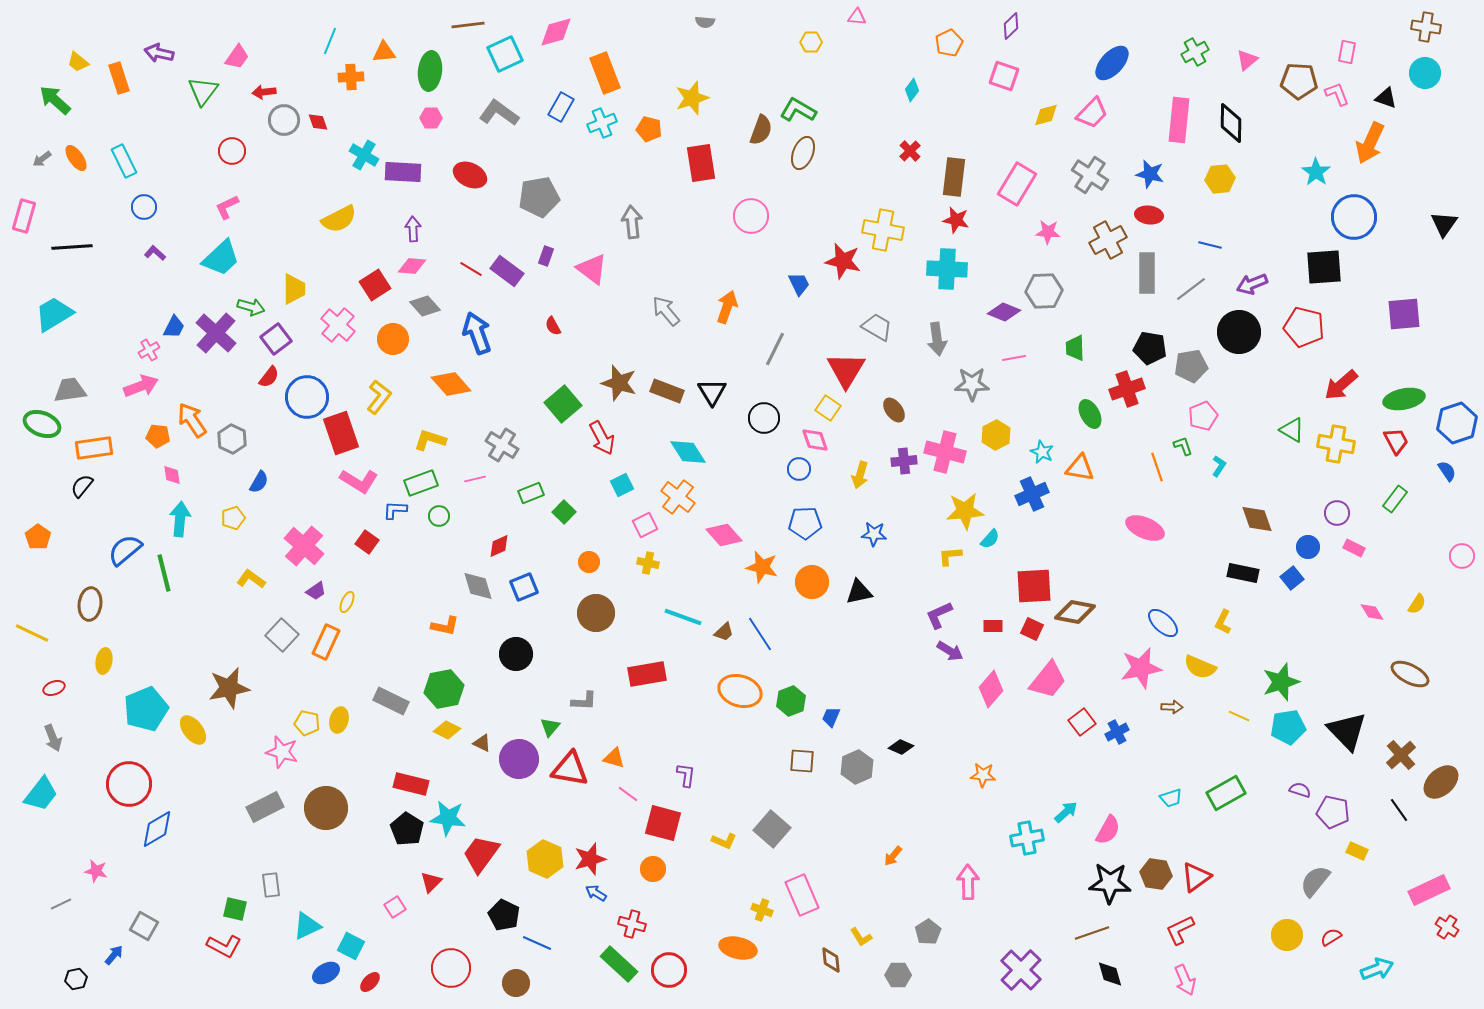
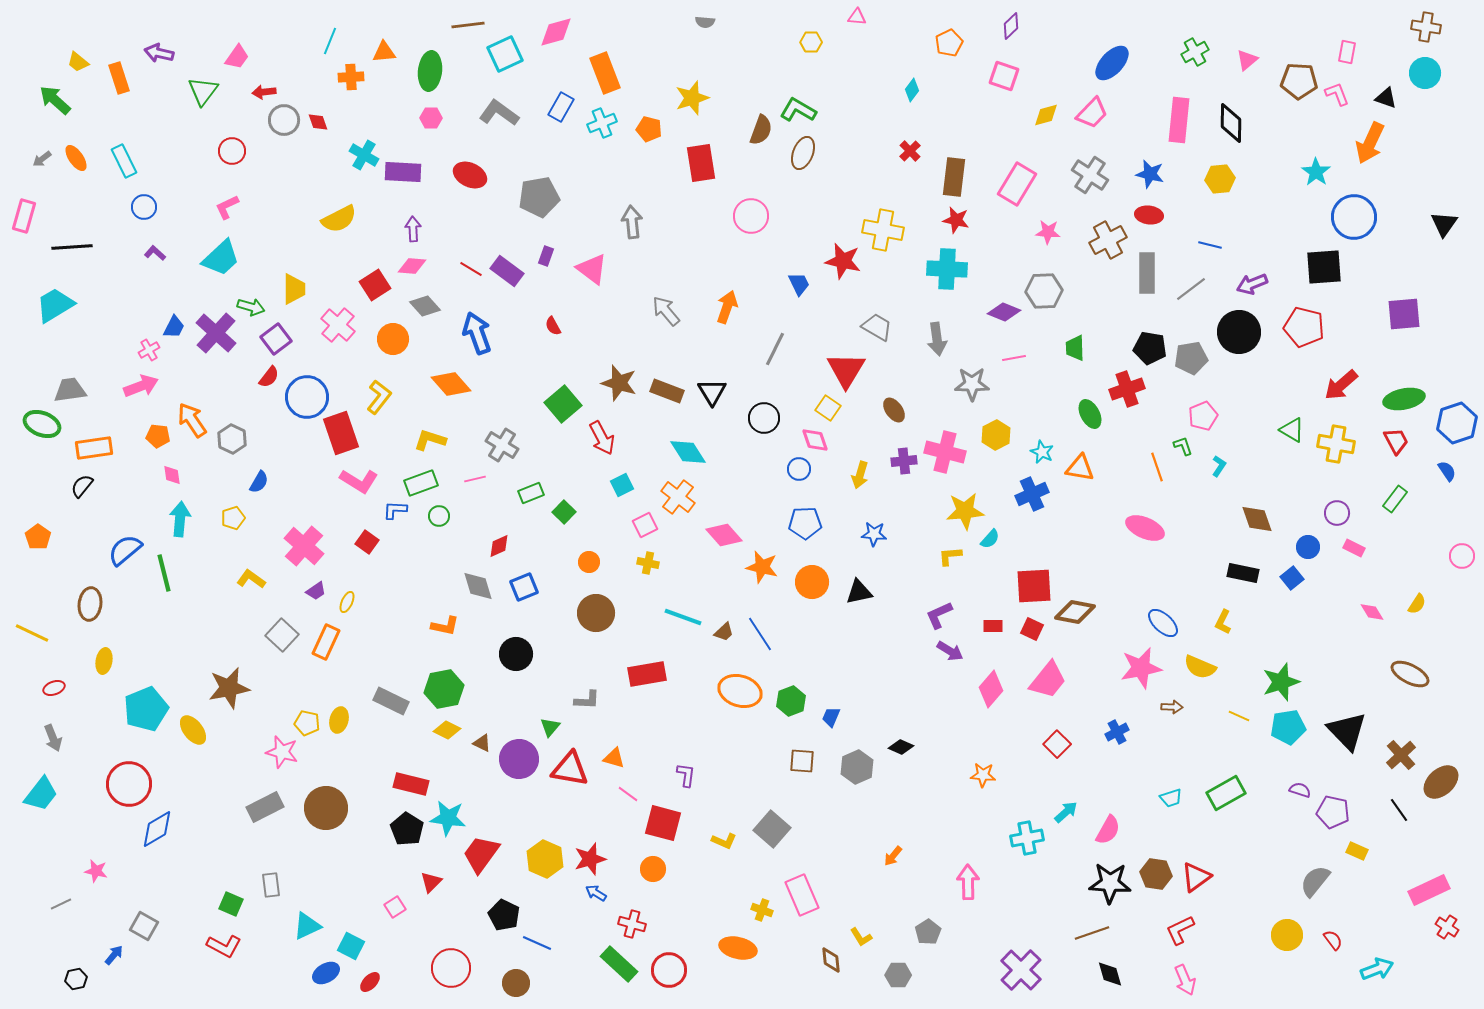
cyan trapezoid at (54, 314): moved 1 px right, 9 px up
gray pentagon at (1191, 366): moved 8 px up
gray L-shape at (584, 701): moved 3 px right, 1 px up
red square at (1082, 722): moved 25 px left, 22 px down; rotated 8 degrees counterclockwise
green square at (235, 909): moved 4 px left, 5 px up; rotated 10 degrees clockwise
red semicircle at (1331, 937): moved 2 px right, 3 px down; rotated 85 degrees clockwise
